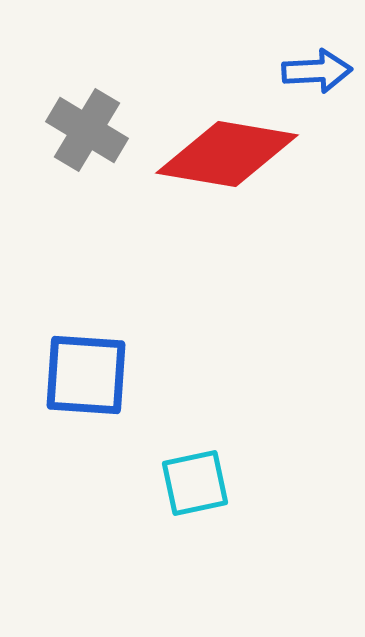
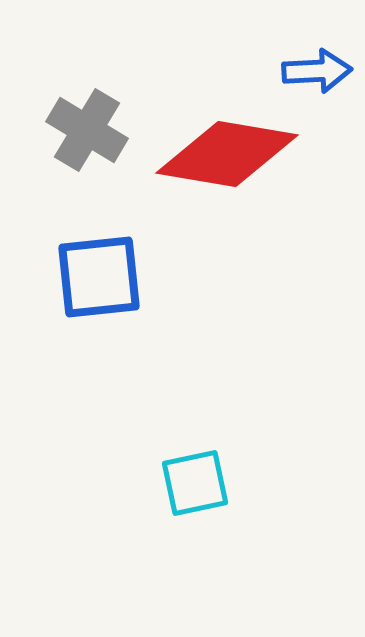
blue square: moved 13 px right, 98 px up; rotated 10 degrees counterclockwise
